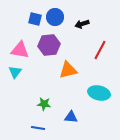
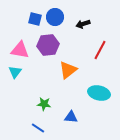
black arrow: moved 1 px right
purple hexagon: moved 1 px left
orange triangle: rotated 24 degrees counterclockwise
blue line: rotated 24 degrees clockwise
